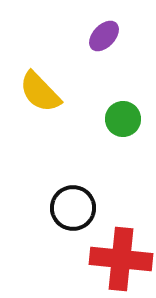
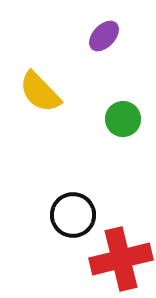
black circle: moved 7 px down
red cross: rotated 20 degrees counterclockwise
